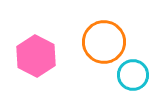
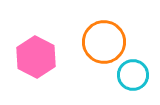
pink hexagon: moved 1 px down
